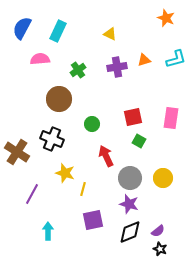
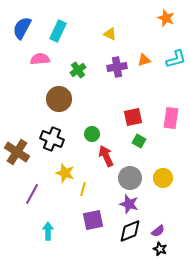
green circle: moved 10 px down
black diamond: moved 1 px up
